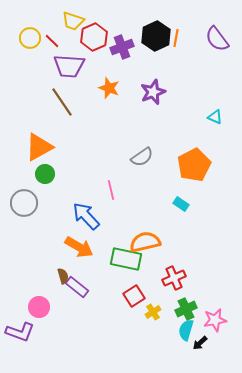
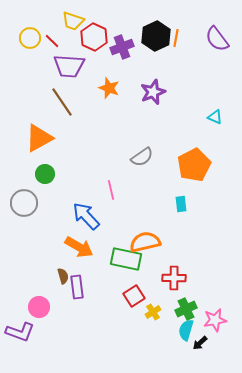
red hexagon: rotated 12 degrees counterclockwise
orange triangle: moved 9 px up
cyan rectangle: rotated 49 degrees clockwise
red cross: rotated 25 degrees clockwise
purple rectangle: rotated 45 degrees clockwise
